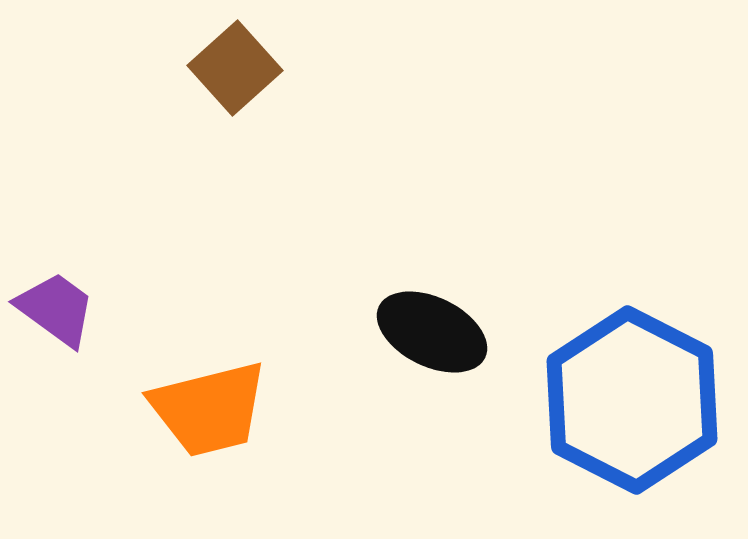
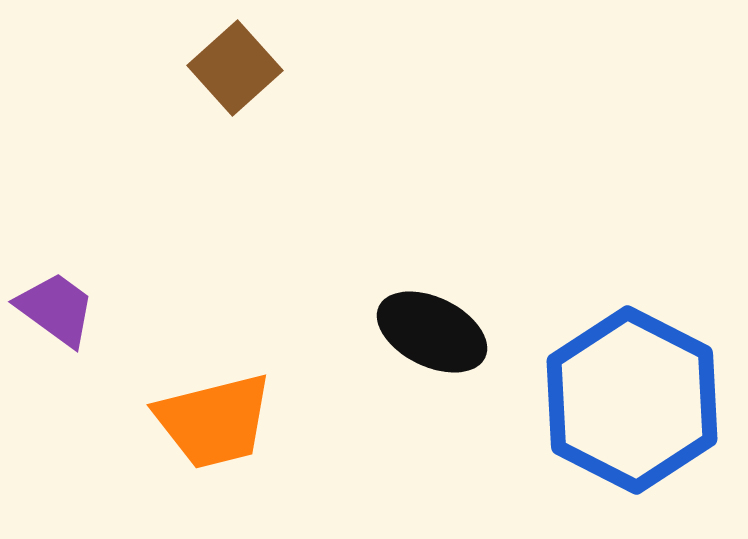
orange trapezoid: moved 5 px right, 12 px down
